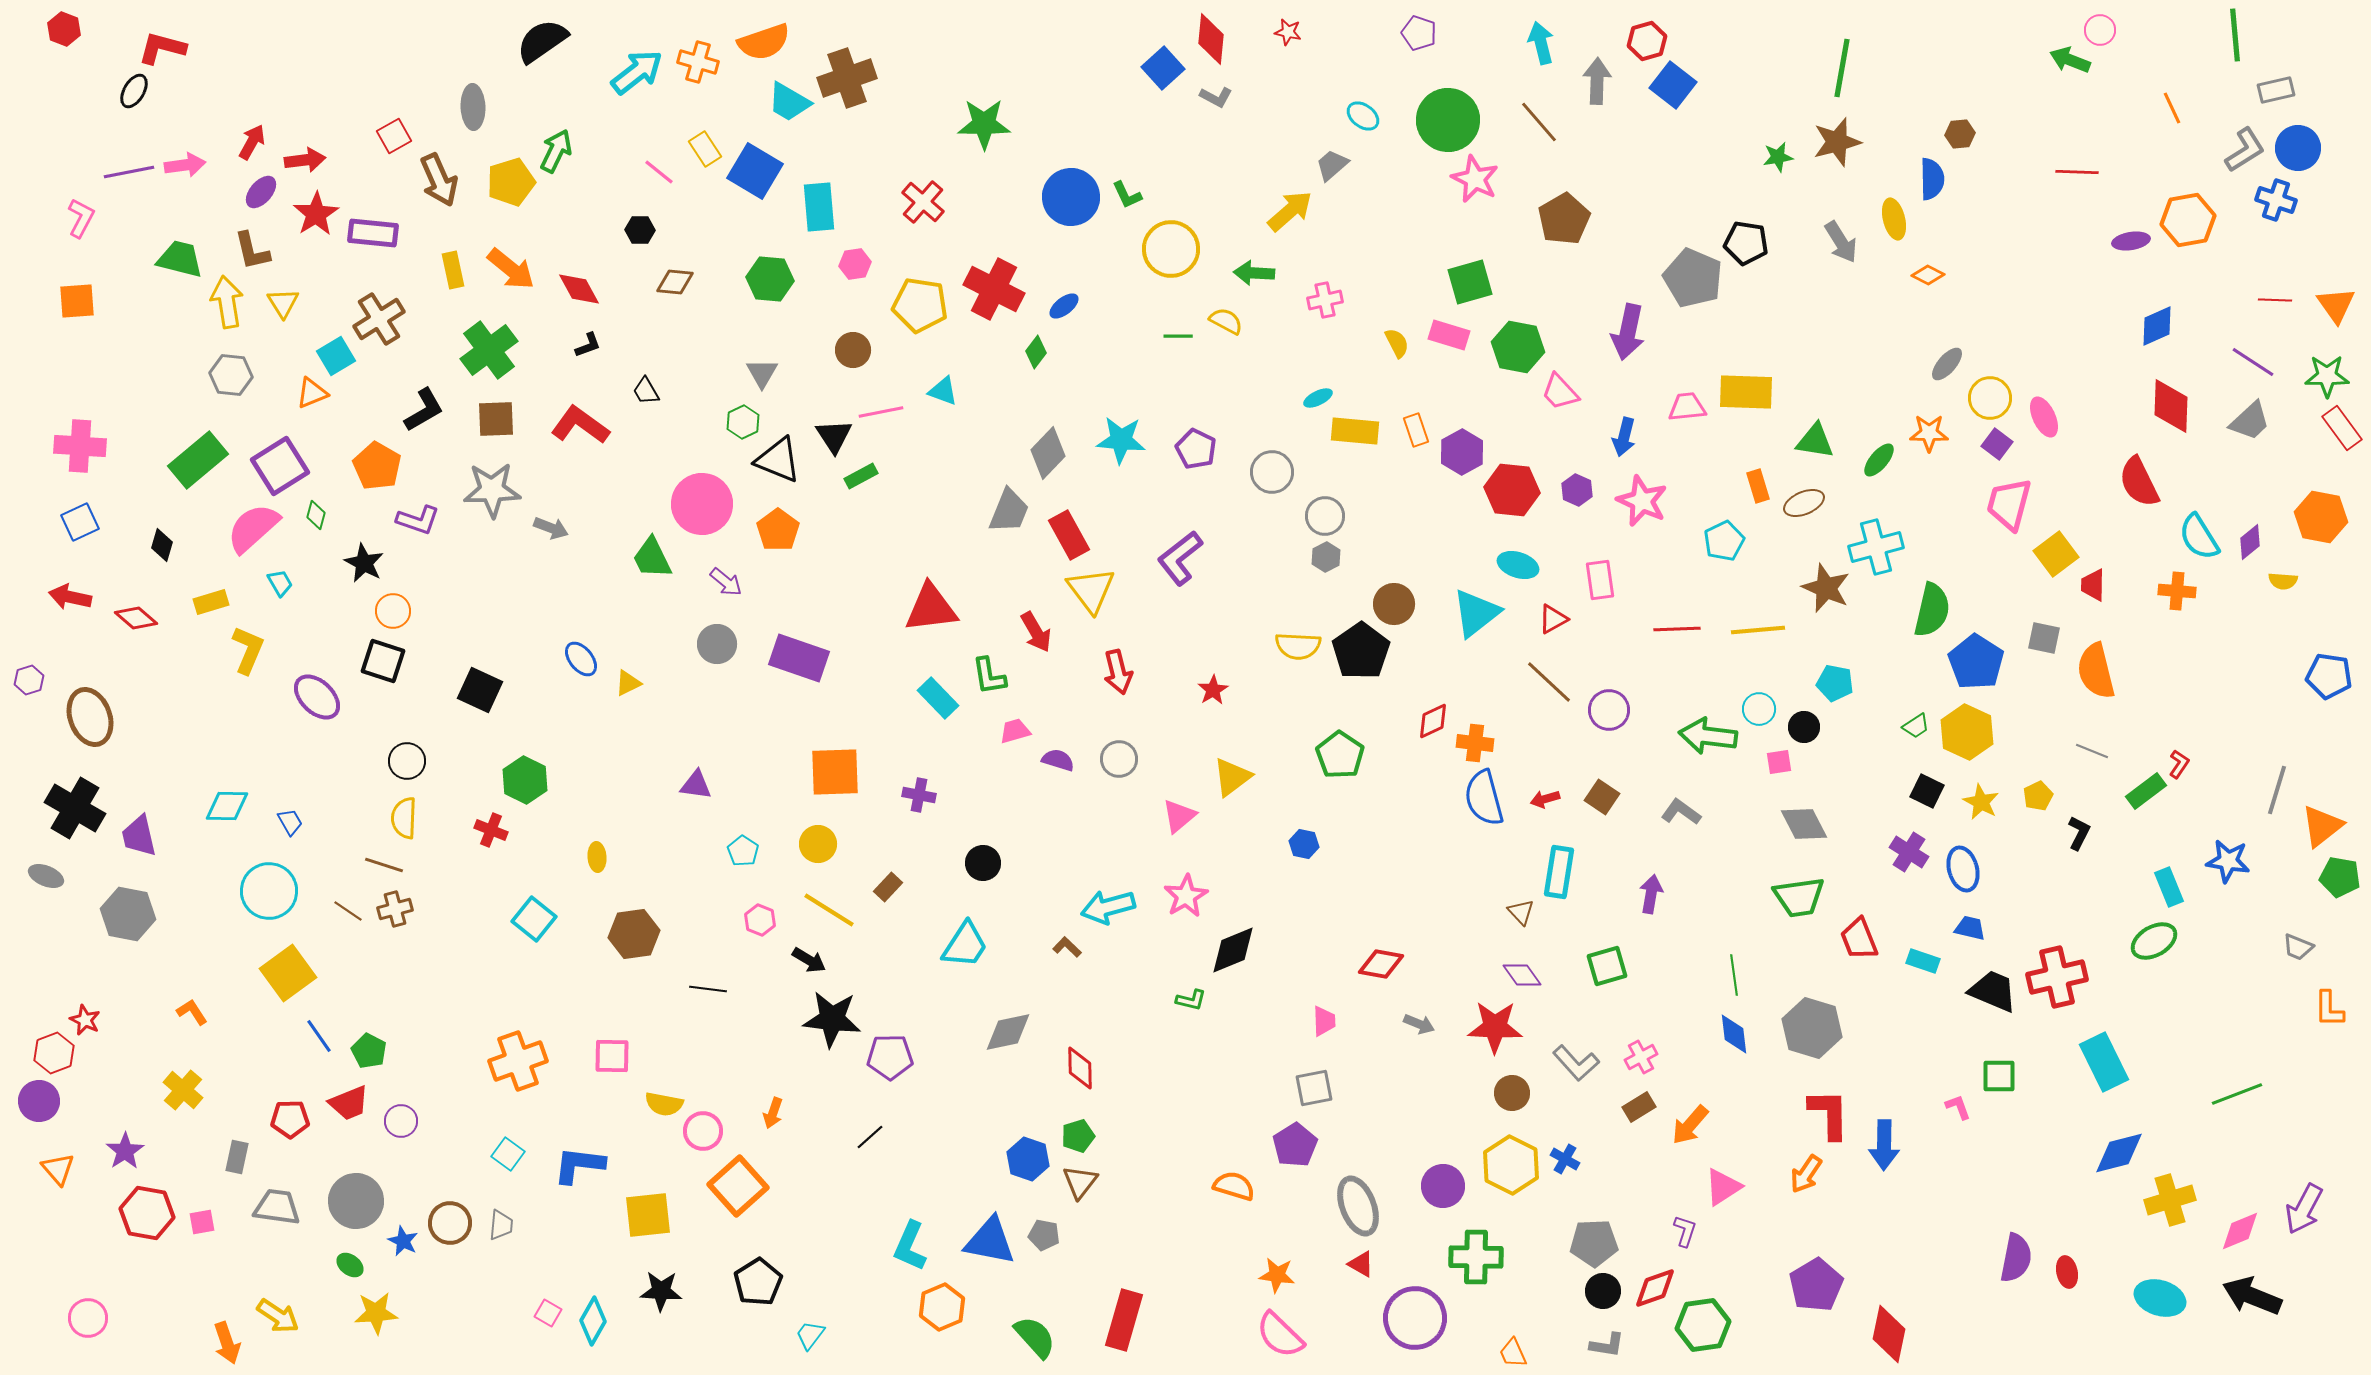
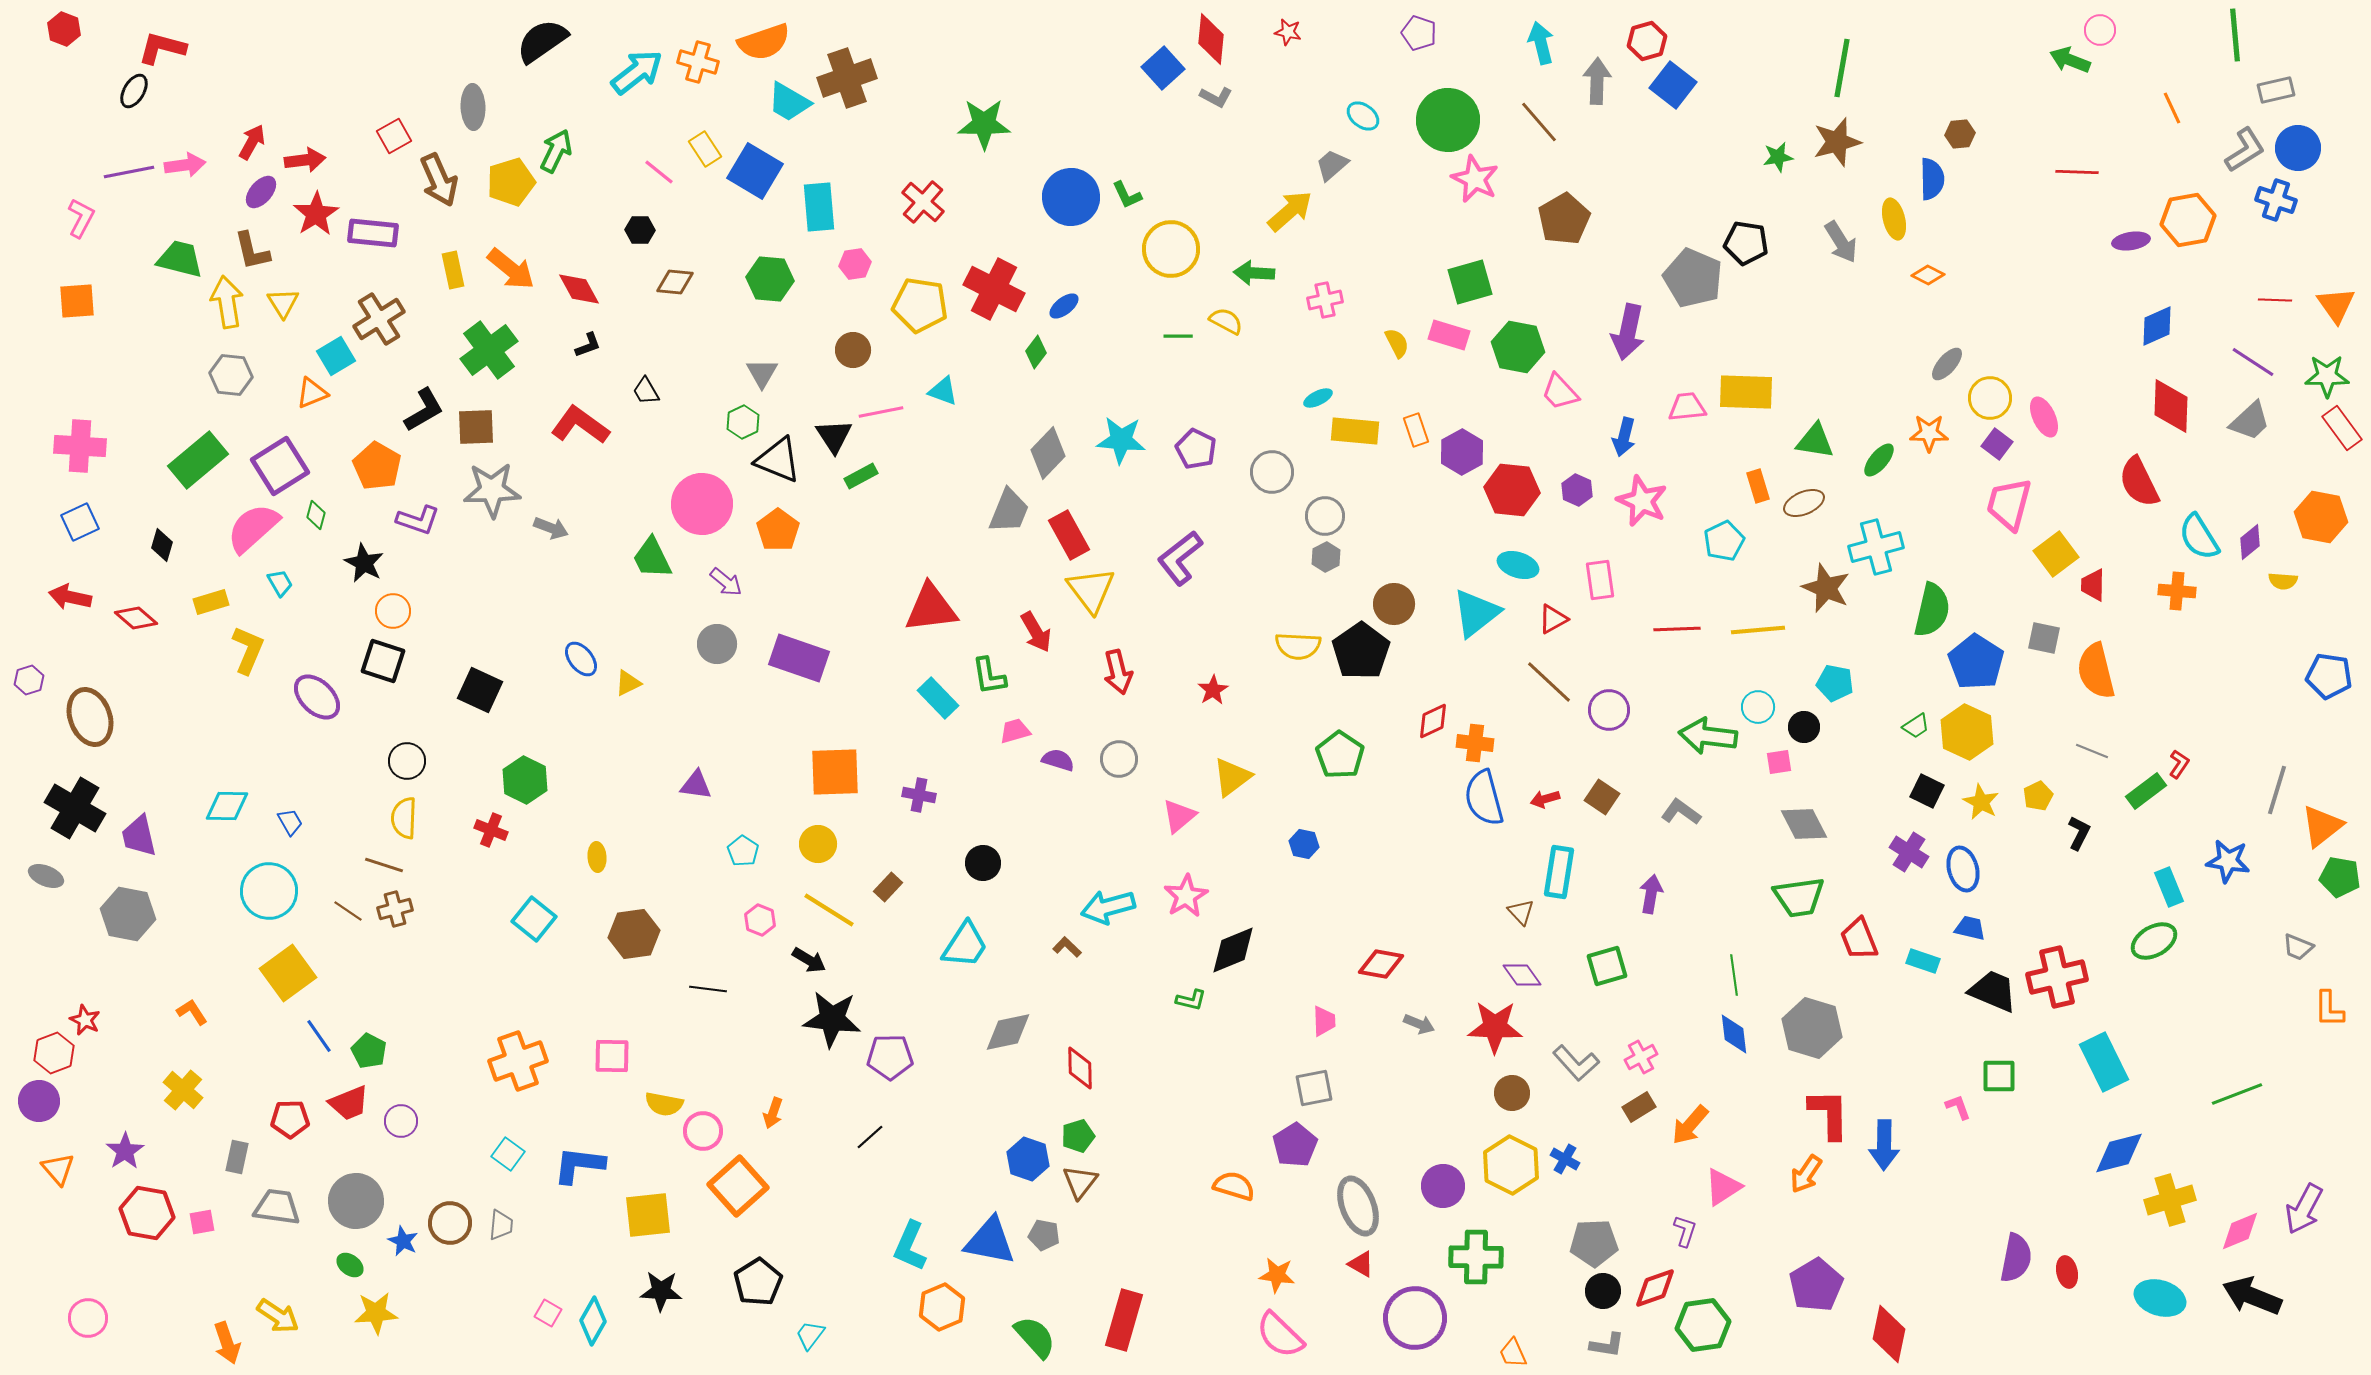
brown square at (496, 419): moved 20 px left, 8 px down
cyan circle at (1759, 709): moved 1 px left, 2 px up
